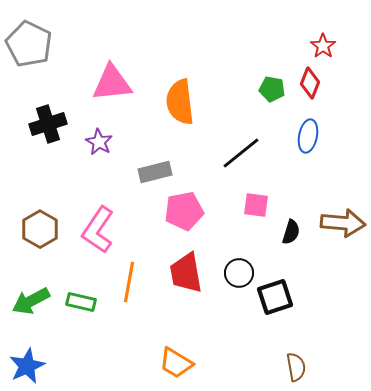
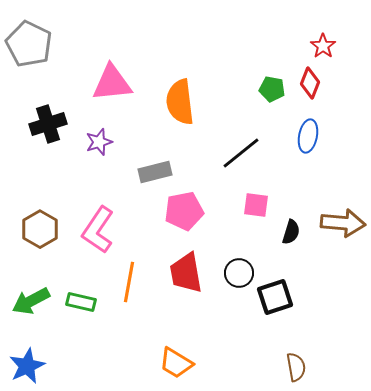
purple star: rotated 24 degrees clockwise
